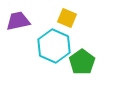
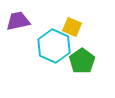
yellow square: moved 5 px right, 9 px down
green pentagon: moved 1 px up
